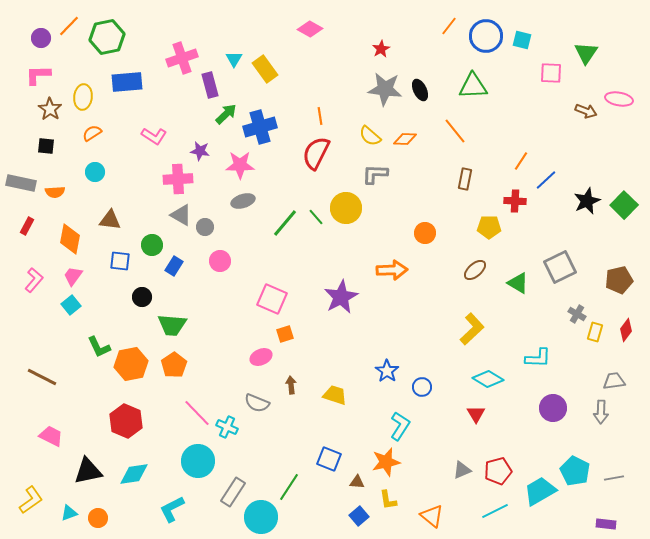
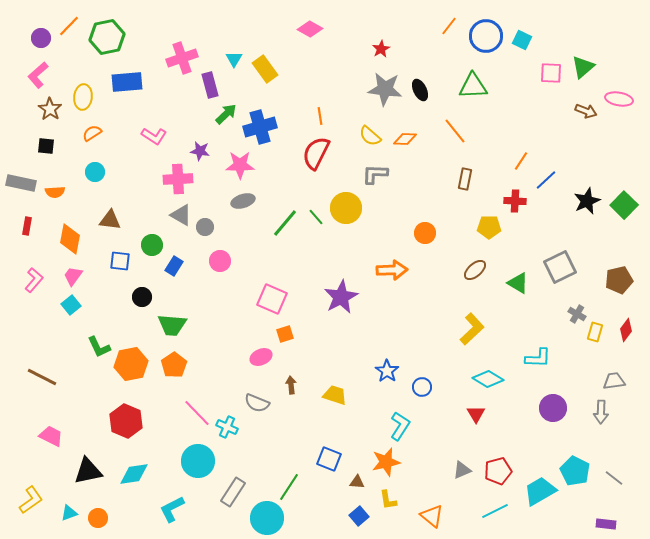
cyan square at (522, 40): rotated 12 degrees clockwise
green triangle at (586, 53): moved 3 px left, 14 px down; rotated 15 degrees clockwise
pink L-shape at (38, 75): rotated 40 degrees counterclockwise
red rectangle at (27, 226): rotated 18 degrees counterclockwise
gray line at (614, 478): rotated 48 degrees clockwise
cyan circle at (261, 517): moved 6 px right, 1 px down
